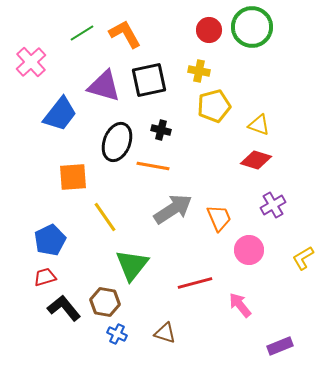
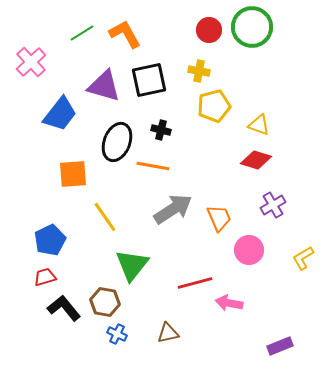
orange square: moved 3 px up
pink arrow: moved 11 px left, 2 px up; rotated 40 degrees counterclockwise
brown triangle: moved 3 px right; rotated 30 degrees counterclockwise
